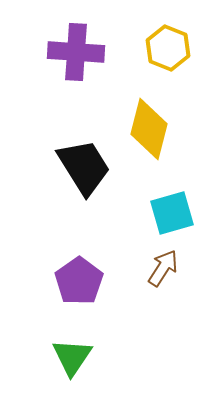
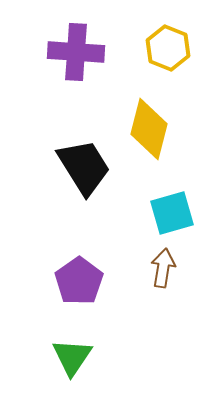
brown arrow: rotated 24 degrees counterclockwise
